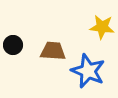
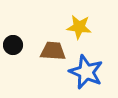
yellow star: moved 23 px left
blue star: moved 2 px left, 1 px down
